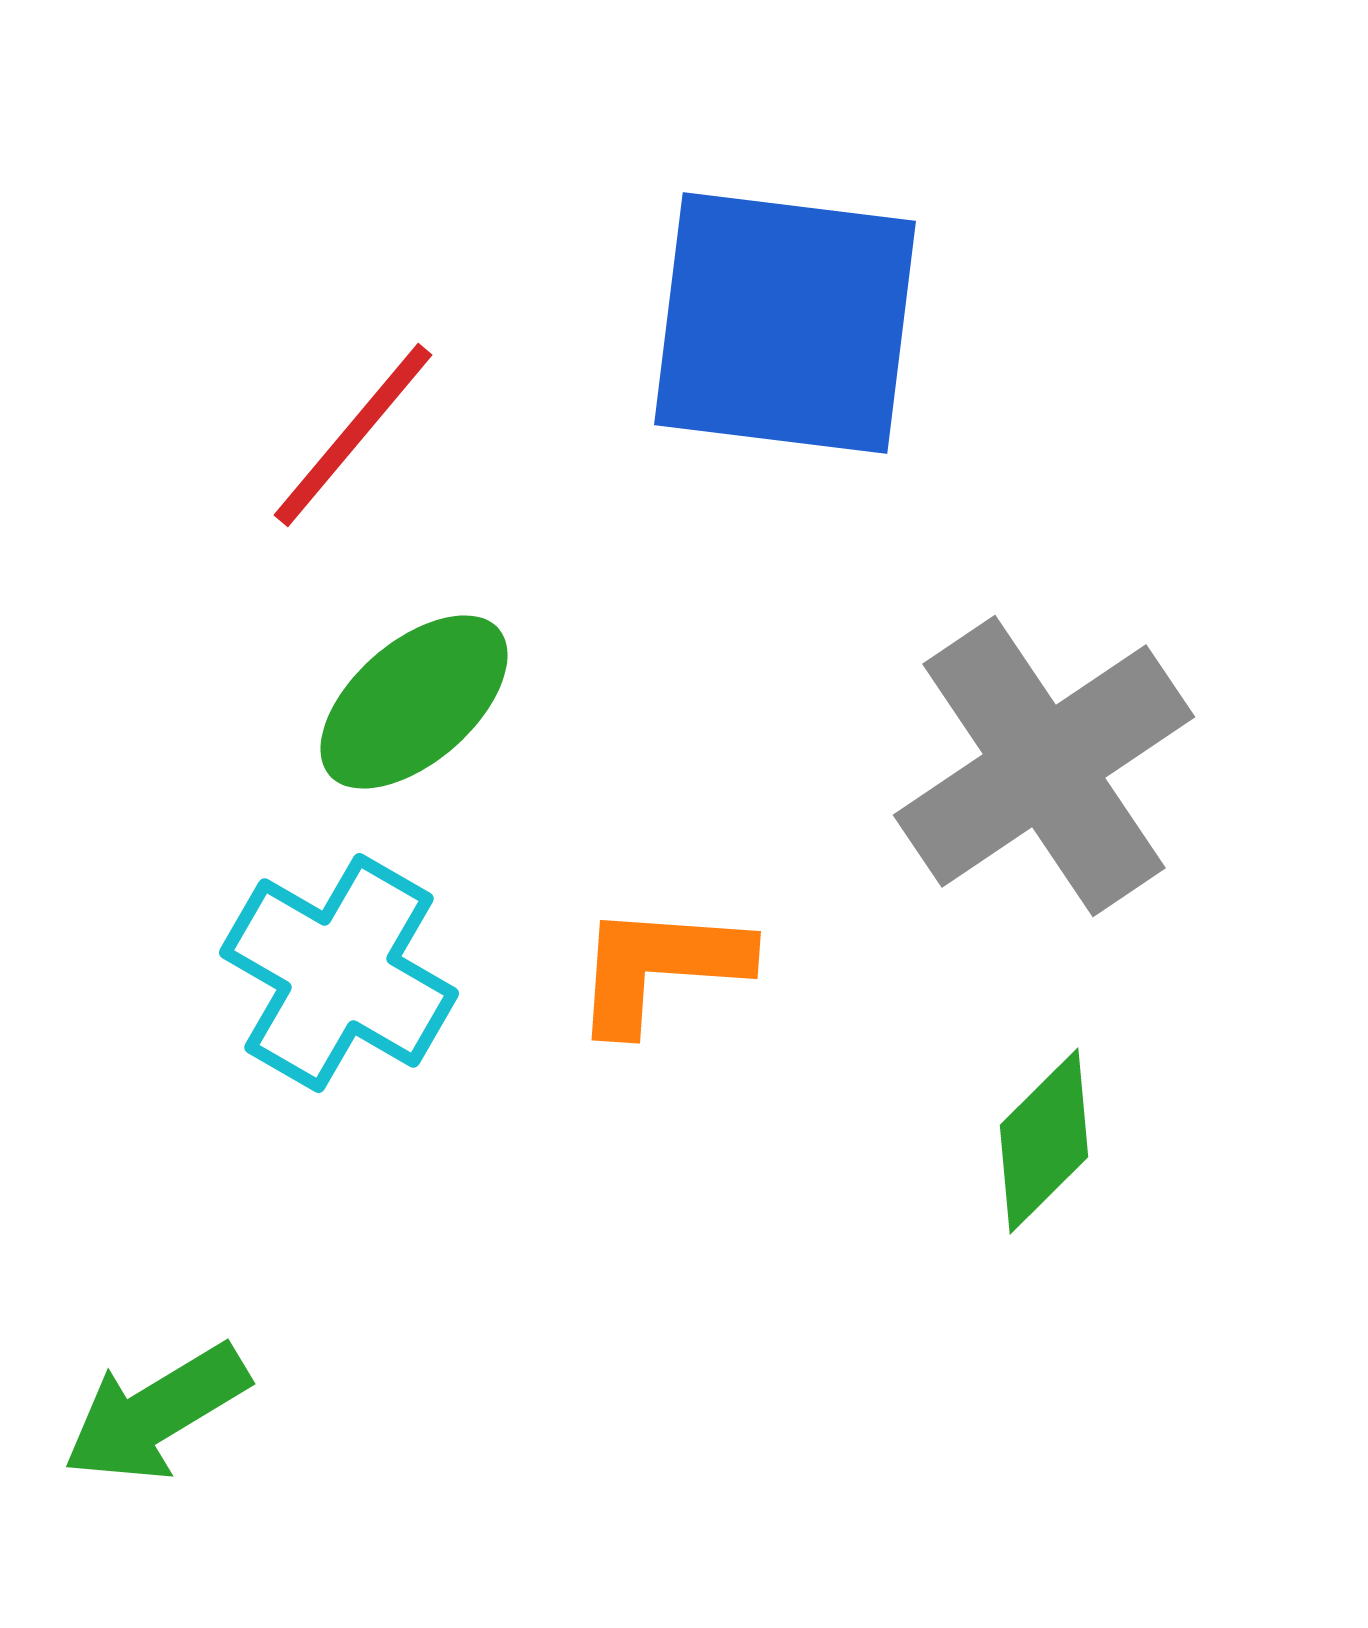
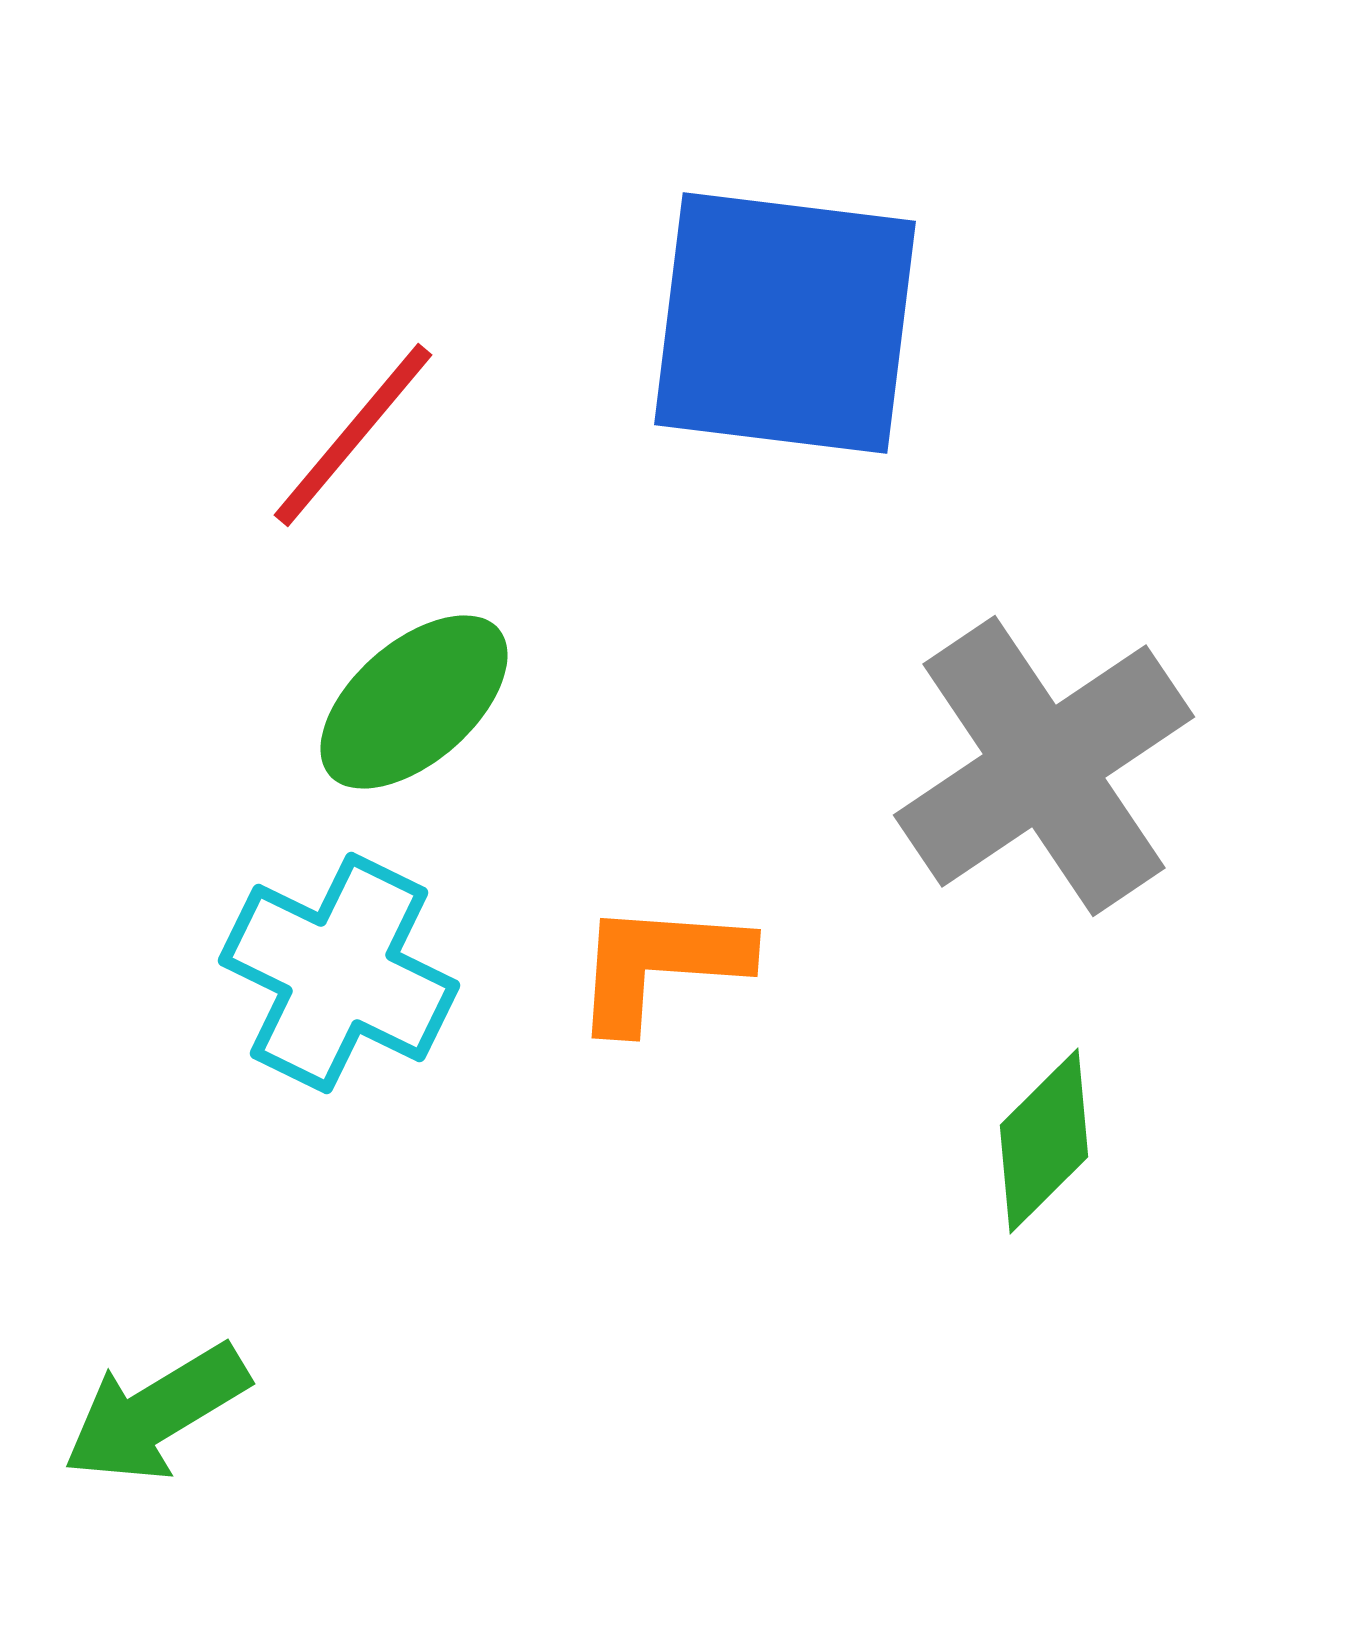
orange L-shape: moved 2 px up
cyan cross: rotated 4 degrees counterclockwise
